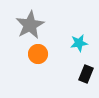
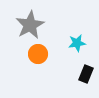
cyan star: moved 2 px left
